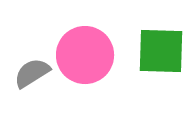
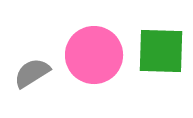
pink circle: moved 9 px right
